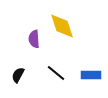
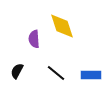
black semicircle: moved 1 px left, 4 px up
